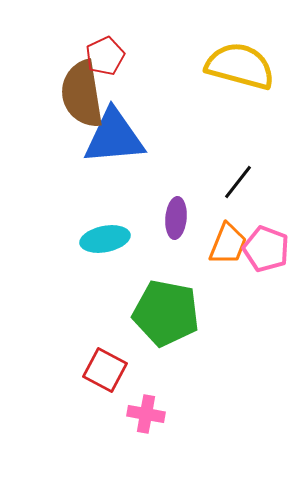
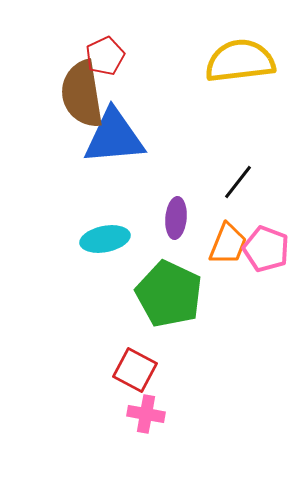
yellow semicircle: moved 5 px up; rotated 22 degrees counterclockwise
green pentagon: moved 3 px right, 19 px up; rotated 14 degrees clockwise
red square: moved 30 px right
